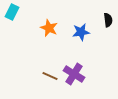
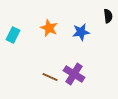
cyan rectangle: moved 1 px right, 23 px down
black semicircle: moved 4 px up
brown line: moved 1 px down
